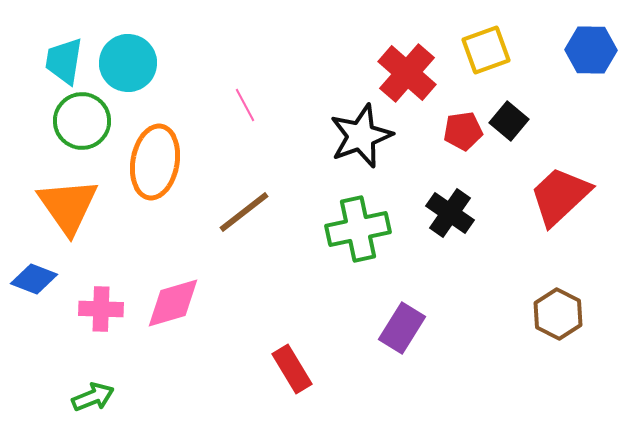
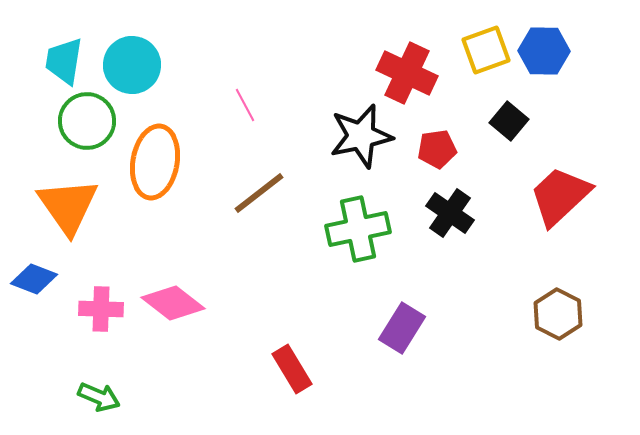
blue hexagon: moved 47 px left, 1 px down
cyan circle: moved 4 px right, 2 px down
red cross: rotated 16 degrees counterclockwise
green circle: moved 5 px right
red pentagon: moved 26 px left, 18 px down
black star: rotated 8 degrees clockwise
brown line: moved 15 px right, 19 px up
pink diamond: rotated 54 degrees clockwise
green arrow: moved 6 px right; rotated 45 degrees clockwise
